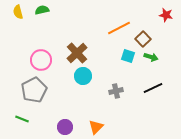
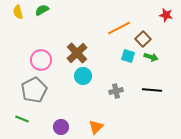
green semicircle: rotated 16 degrees counterclockwise
black line: moved 1 px left, 2 px down; rotated 30 degrees clockwise
purple circle: moved 4 px left
